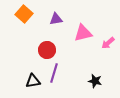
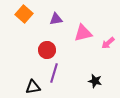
black triangle: moved 6 px down
